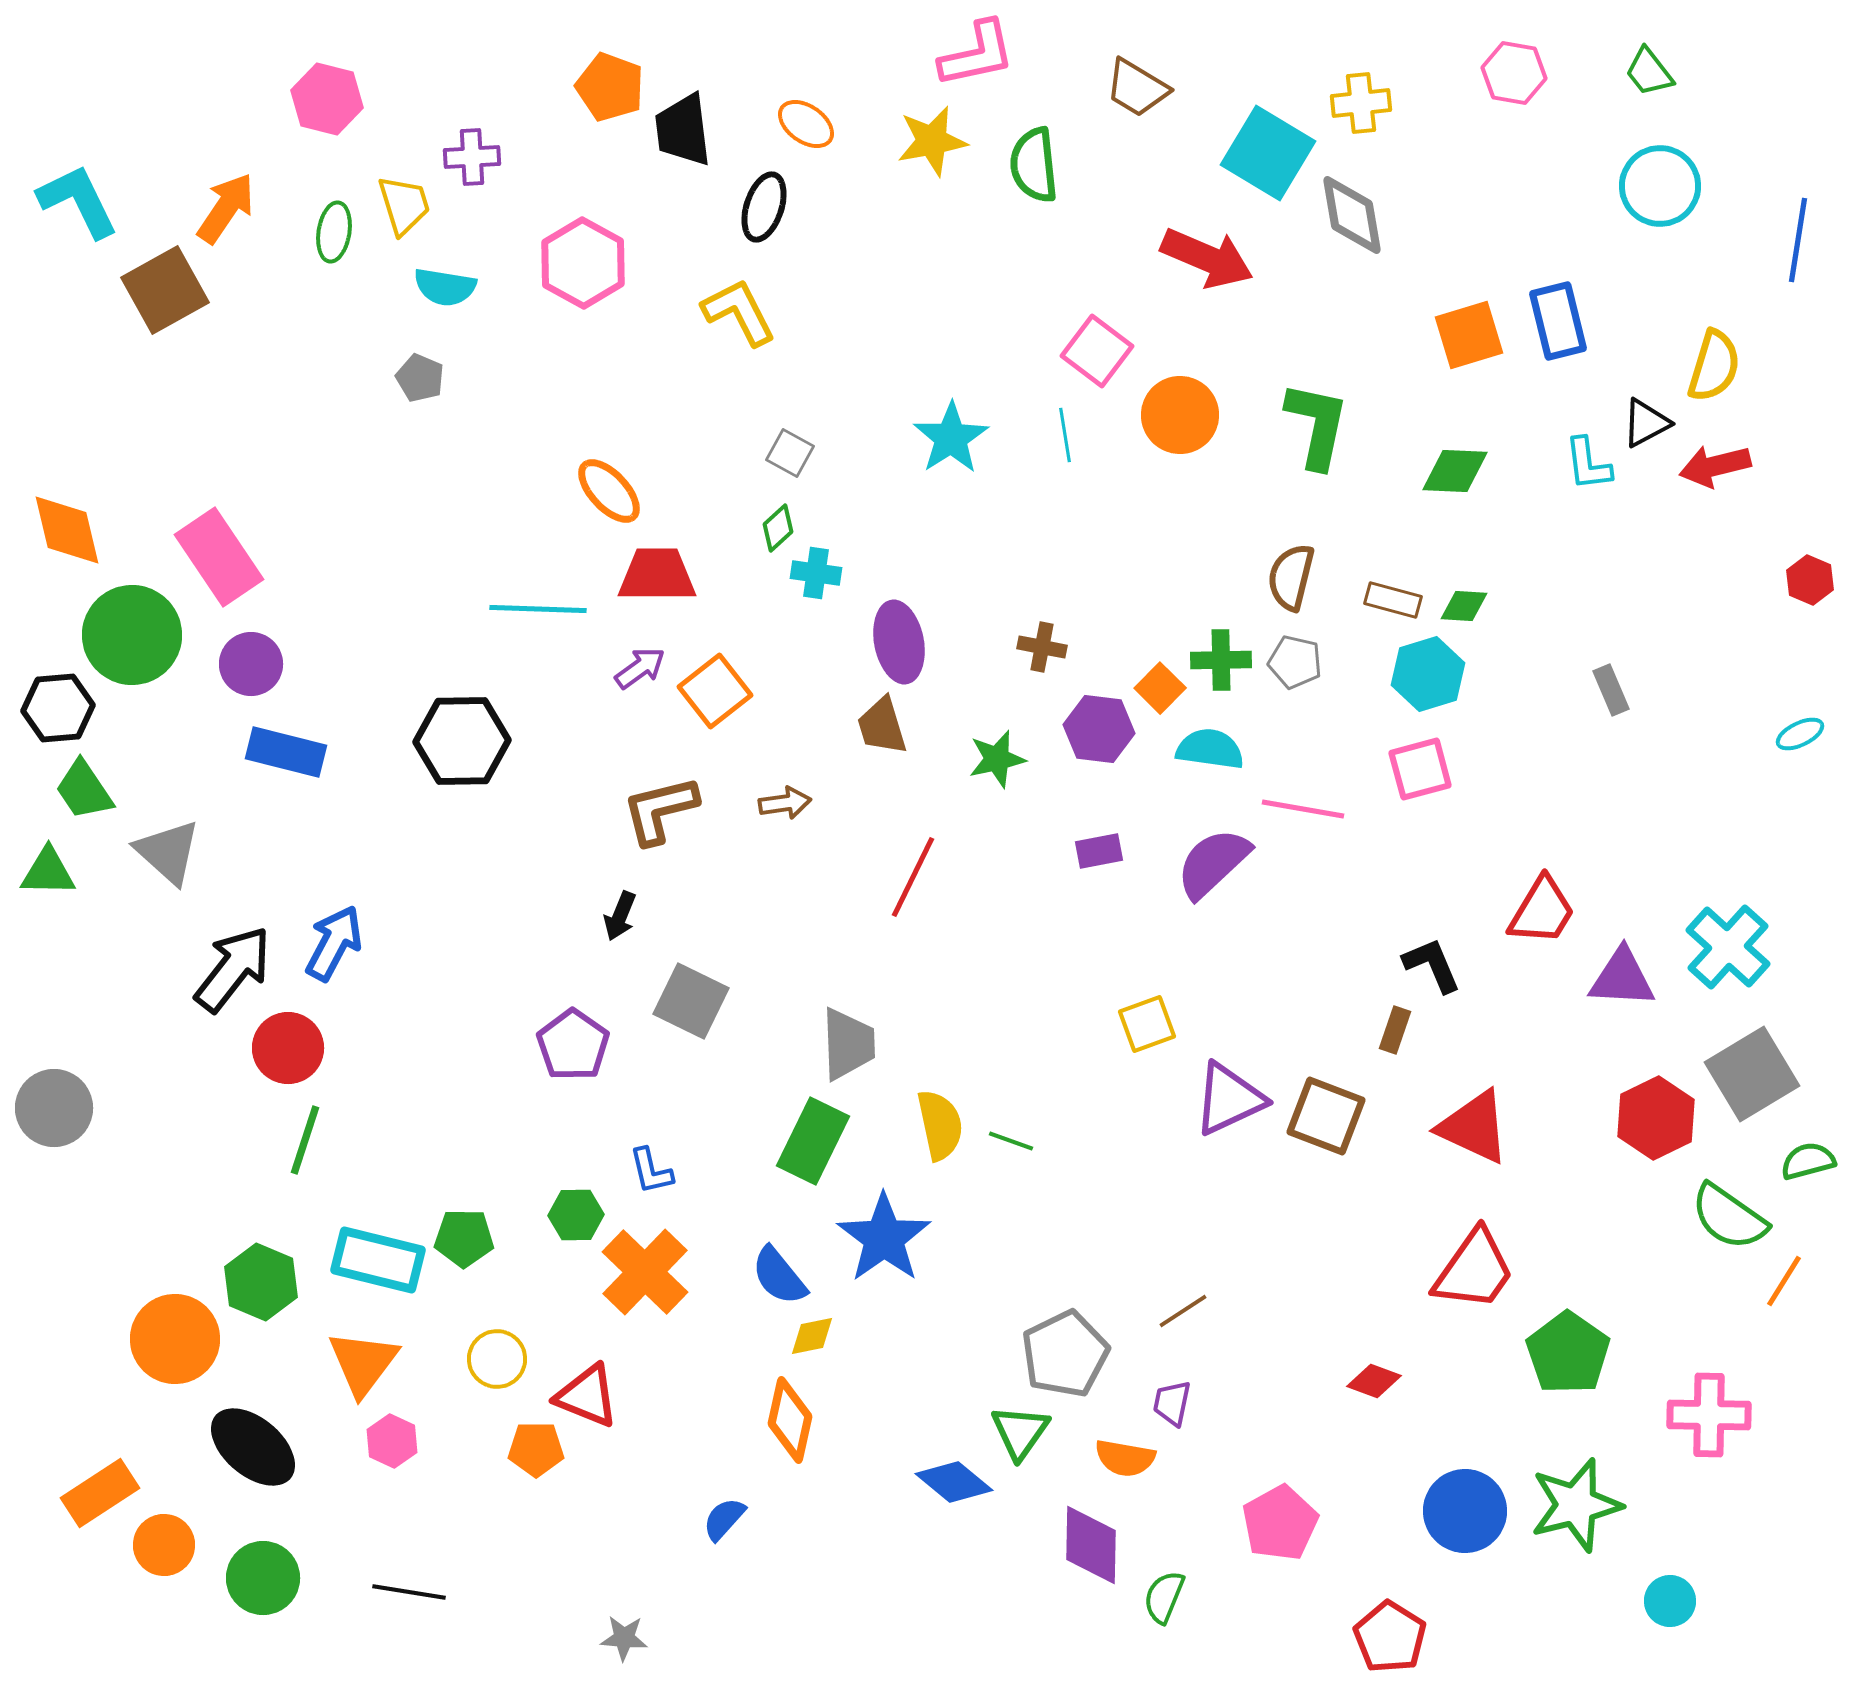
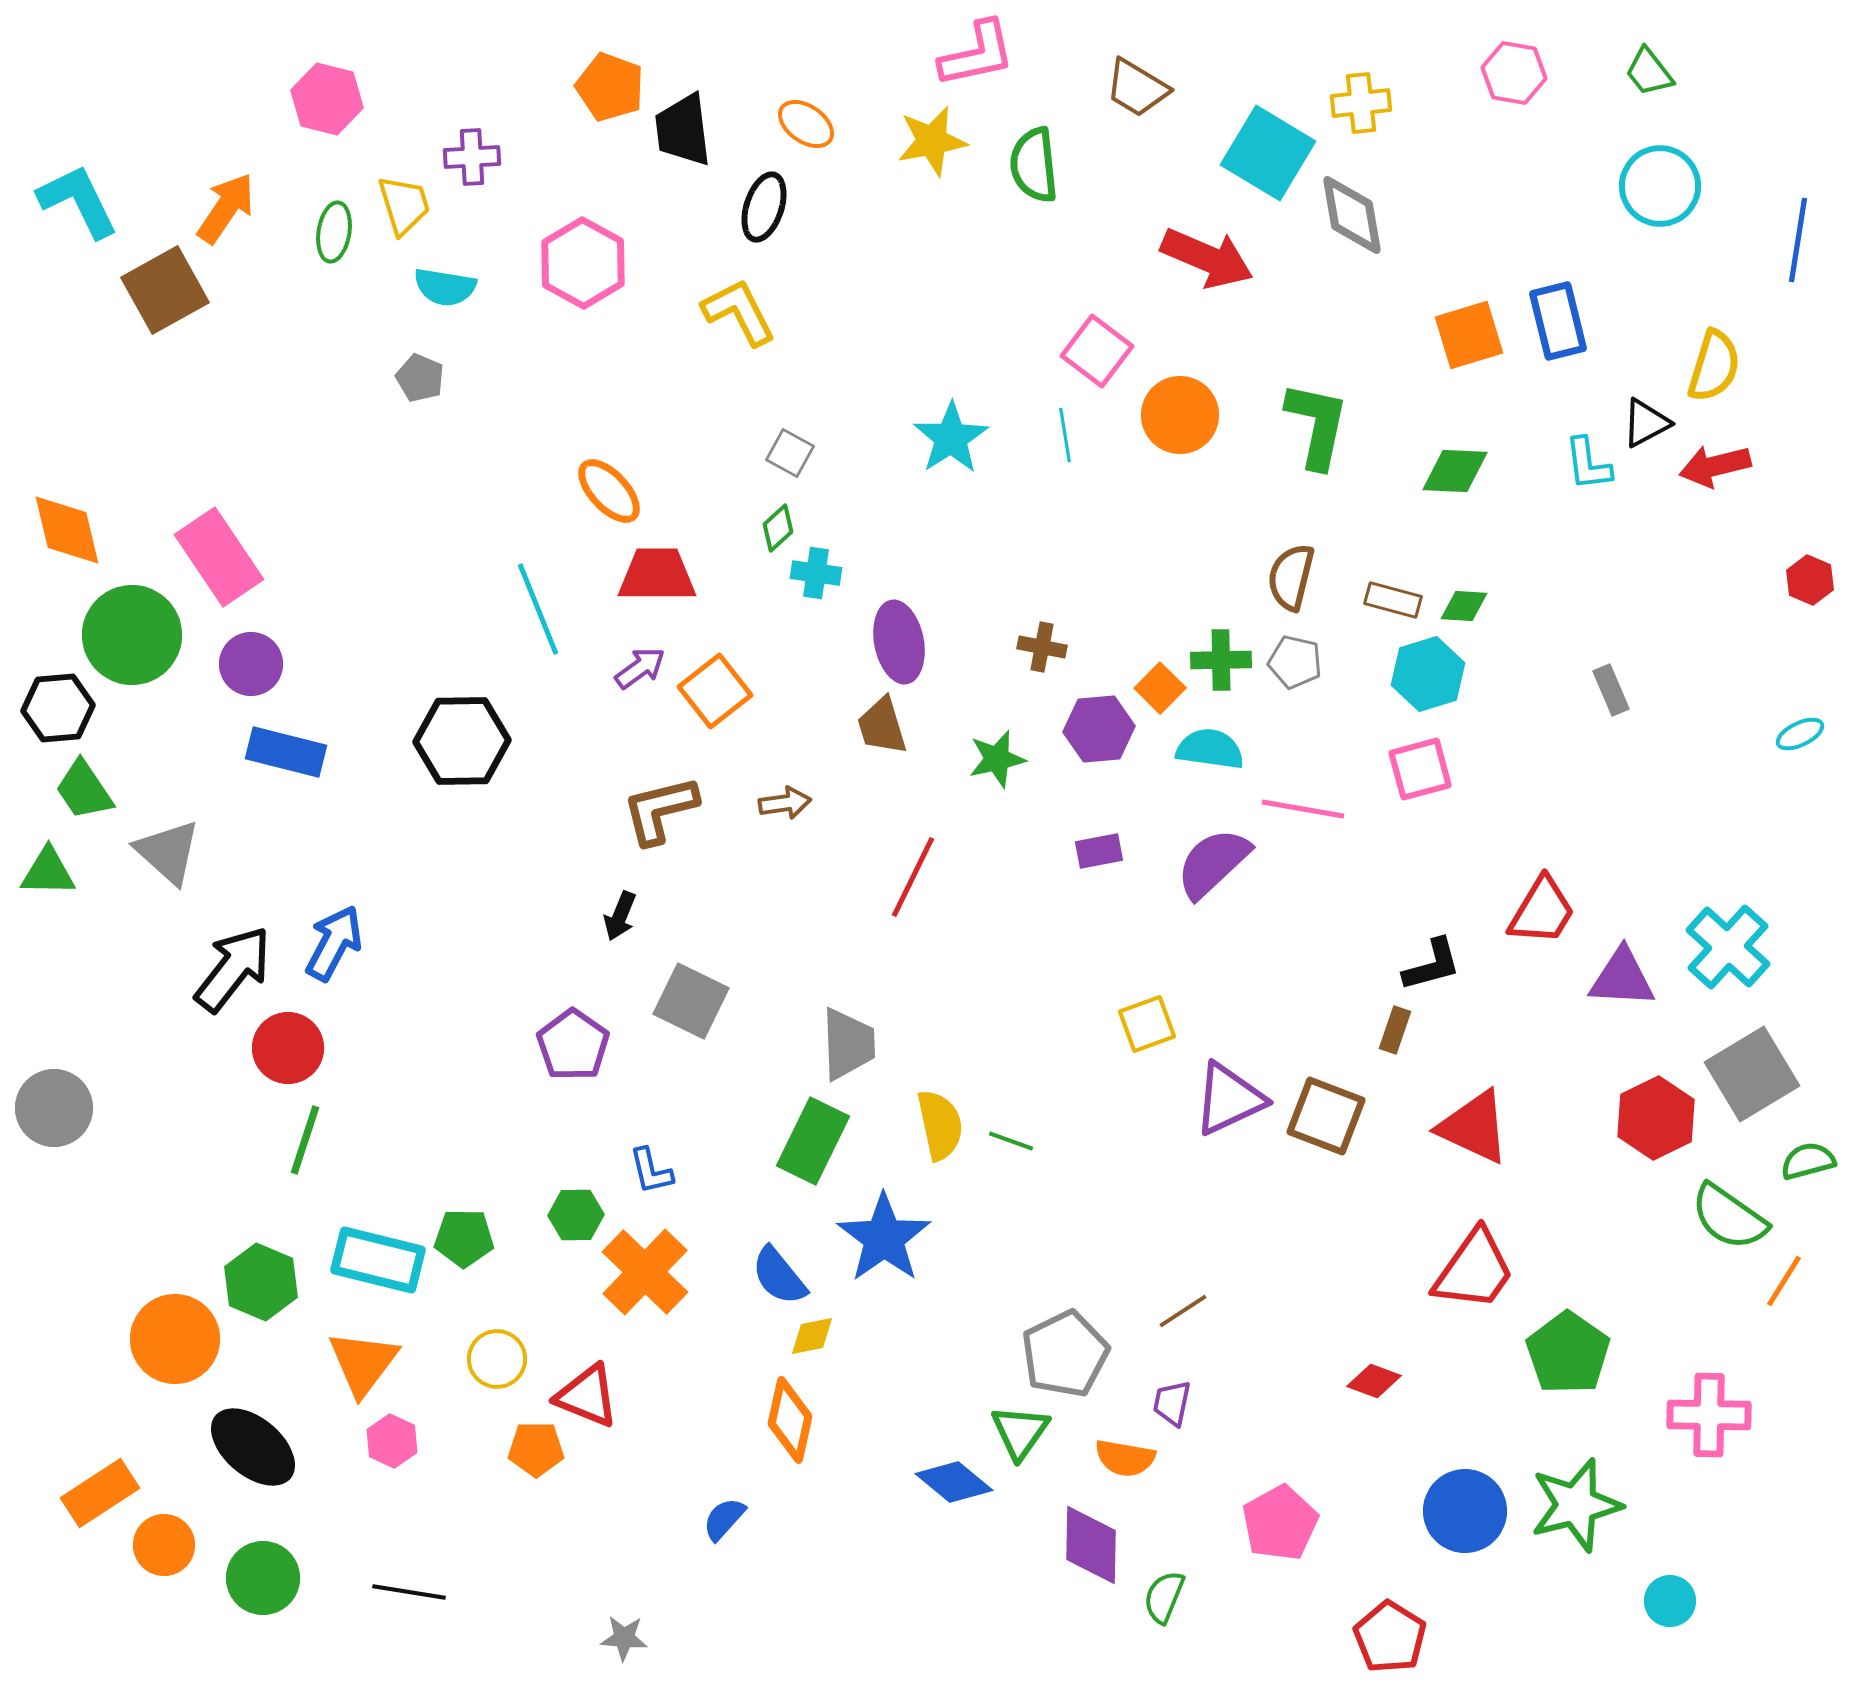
cyan line at (538, 609): rotated 66 degrees clockwise
purple hexagon at (1099, 729): rotated 12 degrees counterclockwise
black L-shape at (1432, 965): rotated 98 degrees clockwise
